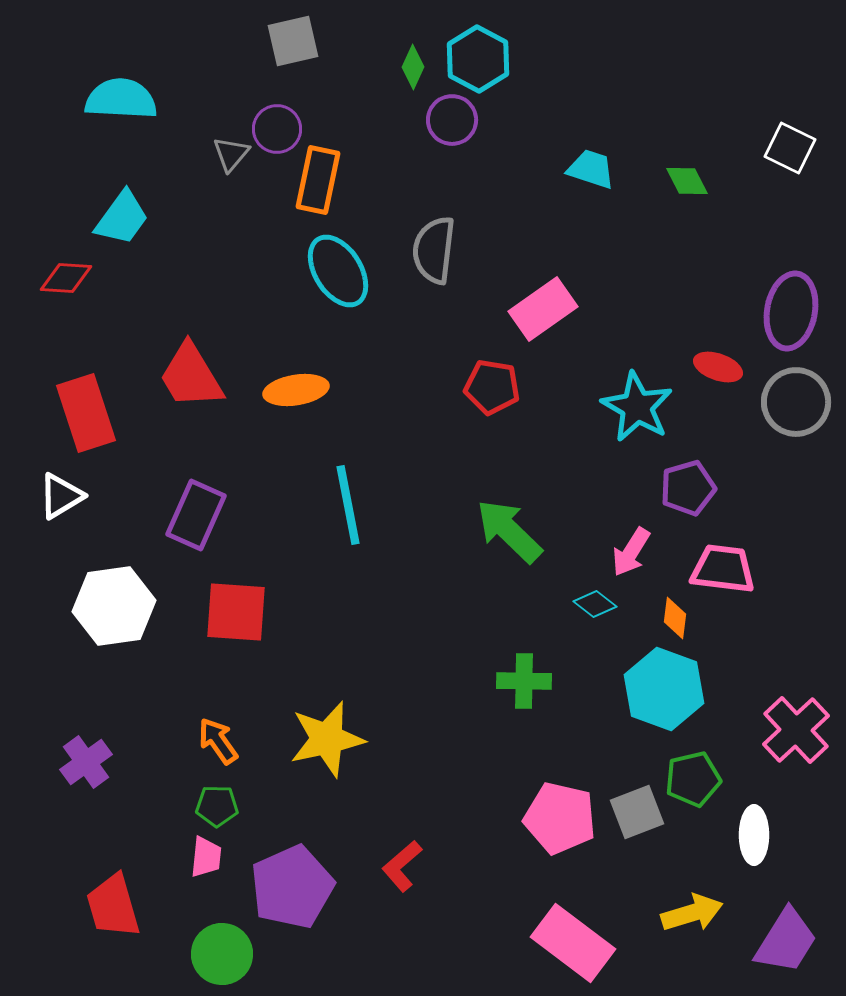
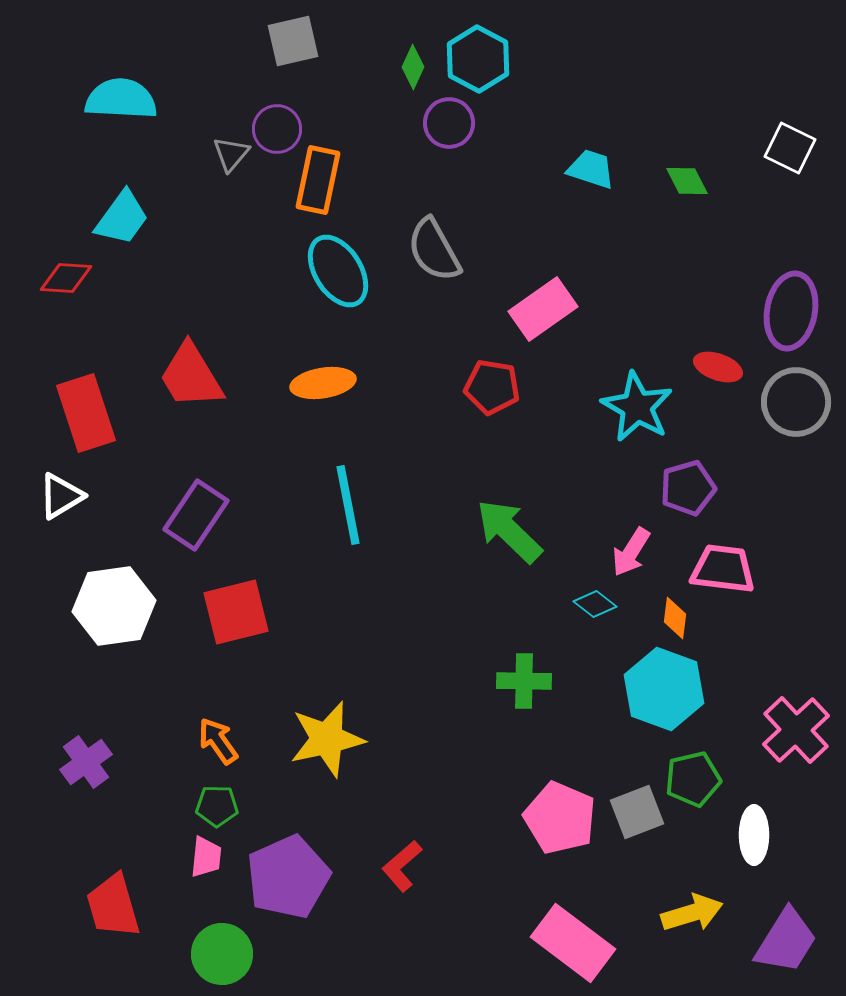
purple circle at (452, 120): moved 3 px left, 3 px down
gray semicircle at (434, 250): rotated 36 degrees counterclockwise
orange ellipse at (296, 390): moved 27 px right, 7 px up
purple rectangle at (196, 515): rotated 10 degrees clockwise
red square at (236, 612): rotated 18 degrees counterclockwise
pink pentagon at (560, 818): rotated 10 degrees clockwise
purple pentagon at (292, 887): moved 4 px left, 10 px up
